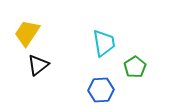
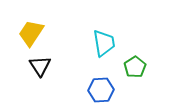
yellow trapezoid: moved 4 px right
black triangle: moved 2 px right, 1 px down; rotated 25 degrees counterclockwise
